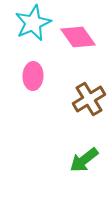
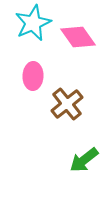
brown cross: moved 22 px left, 5 px down; rotated 8 degrees counterclockwise
